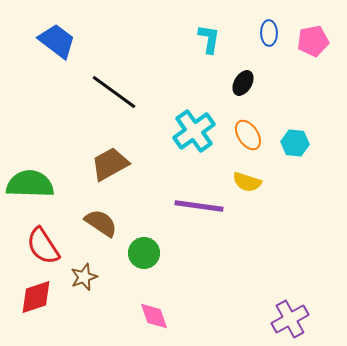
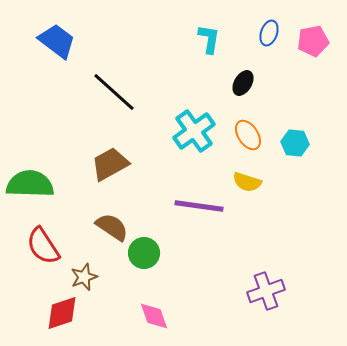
blue ellipse: rotated 20 degrees clockwise
black line: rotated 6 degrees clockwise
brown semicircle: moved 11 px right, 4 px down
red diamond: moved 26 px right, 16 px down
purple cross: moved 24 px left, 28 px up; rotated 9 degrees clockwise
